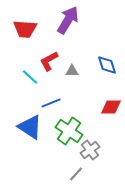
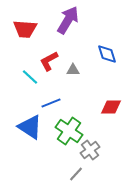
blue diamond: moved 11 px up
gray triangle: moved 1 px right, 1 px up
